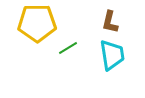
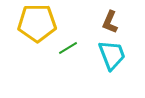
brown L-shape: rotated 10 degrees clockwise
cyan trapezoid: rotated 12 degrees counterclockwise
